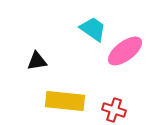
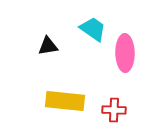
pink ellipse: moved 2 px down; rotated 54 degrees counterclockwise
black triangle: moved 11 px right, 15 px up
red cross: rotated 15 degrees counterclockwise
